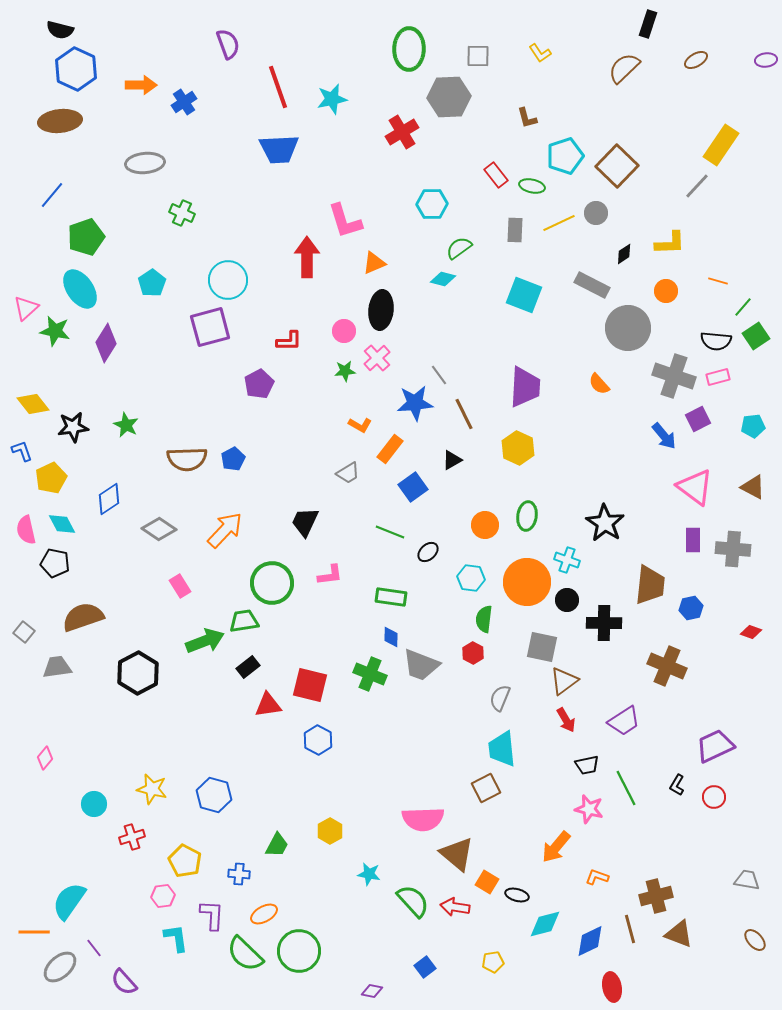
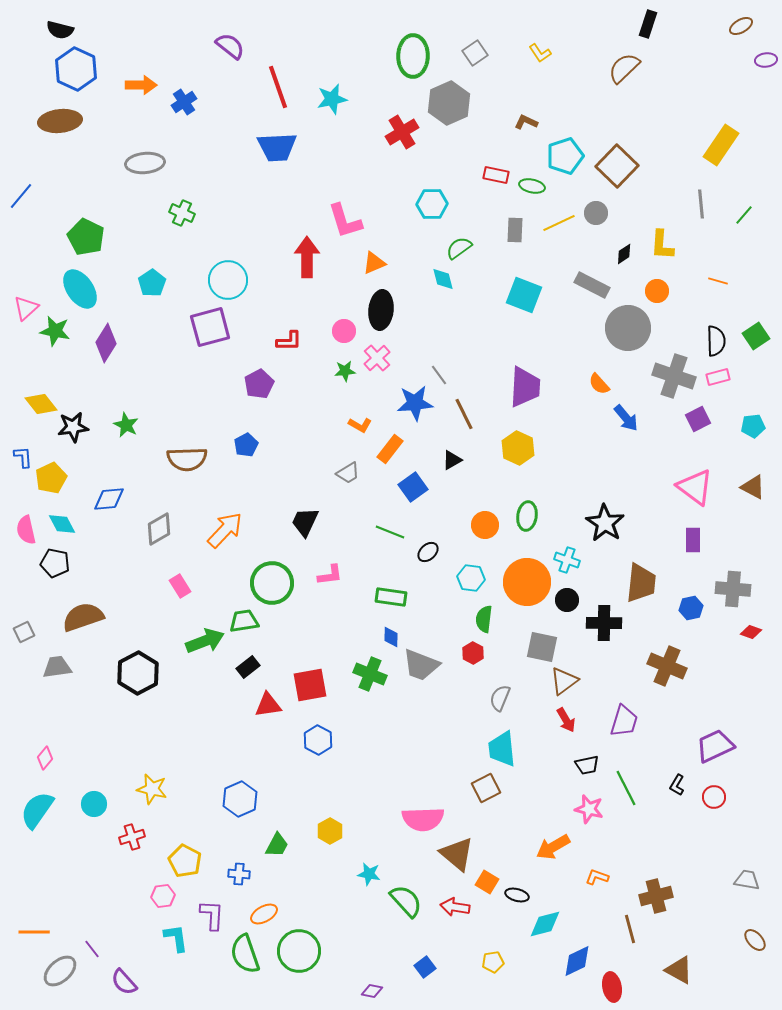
purple semicircle at (228, 44): moved 2 px right, 2 px down; rotated 32 degrees counterclockwise
green ellipse at (409, 49): moved 4 px right, 7 px down
gray square at (478, 56): moved 3 px left, 3 px up; rotated 35 degrees counterclockwise
brown ellipse at (696, 60): moved 45 px right, 34 px up
gray hexagon at (449, 97): moved 6 px down; rotated 21 degrees counterclockwise
brown L-shape at (527, 118): moved 1 px left, 4 px down; rotated 130 degrees clockwise
blue trapezoid at (279, 149): moved 2 px left, 2 px up
red rectangle at (496, 175): rotated 40 degrees counterclockwise
gray line at (697, 186): moved 4 px right, 18 px down; rotated 48 degrees counterclockwise
blue line at (52, 195): moved 31 px left, 1 px down
green pentagon at (86, 237): rotated 27 degrees counterclockwise
yellow L-shape at (670, 243): moved 8 px left, 2 px down; rotated 96 degrees clockwise
cyan diamond at (443, 279): rotated 60 degrees clockwise
orange circle at (666, 291): moved 9 px left
green line at (743, 307): moved 1 px right, 92 px up
black semicircle at (716, 341): rotated 96 degrees counterclockwise
yellow diamond at (33, 404): moved 8 px right
blue arrow at (664, 436): moved 38 px left, 18 px up
blue L-shape at (22, 451): moved 1 px right, 6 px down; rotated 15 degrees clockwise
blue pentagon at (233, 459): moved 13 px right, 14 px up
blue diamond at (109, 499): rotated 28 degrees clockwise
gray diamond at (159, 529): rotated 64 degrees counterclockwise
gray cross at (733, 549): moved 40 px down
brown trapezoid at (650, 585): moved 9 px left, 2 px up
gray square at (24, 632): rotated 25 degrees clockwise
red square at (310, 685): rotated 24 degrees counterclockwise
purple trapezoid at (624, 721): rotated 40 degrees counterclockwise
blue hexagon at (214, 795): moved 26 px right, 4 px down; rotated 20 degrees clockwise
orange arrow at (556, 847): moved 3 px left; rotated 20 degrees clockwise
cyan semicircle at (69, 901): moved 32 px left, 91 px up
green semicircle at (413, 901): moved 7 px left
brown triangle at (679, 934): moved 36 px down; rotated 8 degrees clockwise
blue diamond at (590, 941): moved 13 px left, 20 px down
purple line at (94, 948): moved 2 px left, 1 px down
green semicircle at (245, 954): rotated 27 degrees clockwise
gray ellipse at (60, 967): moved 4 px down
